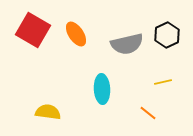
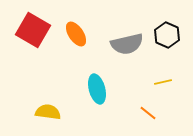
black hexagon: rotated 10 degrees counterclockwise
cyan ellipse: moved 5 px left; rotated 12 degrees counterclockwise
